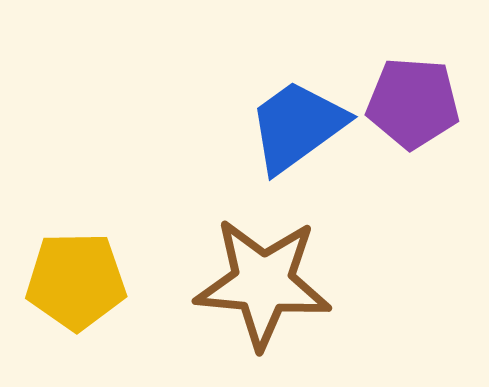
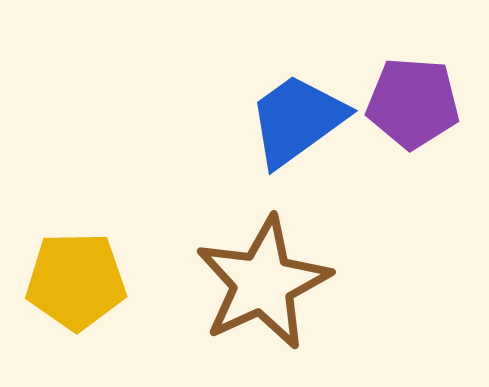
blue trapezoid: moved 6 px up
brown star: rotated 30 degrees counterclockwise
